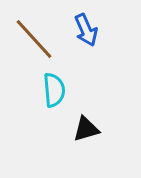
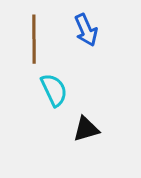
brown line: rotated 42 degrees clockwise
cyan semicircle: rotated 20 degrees counterclockwise
